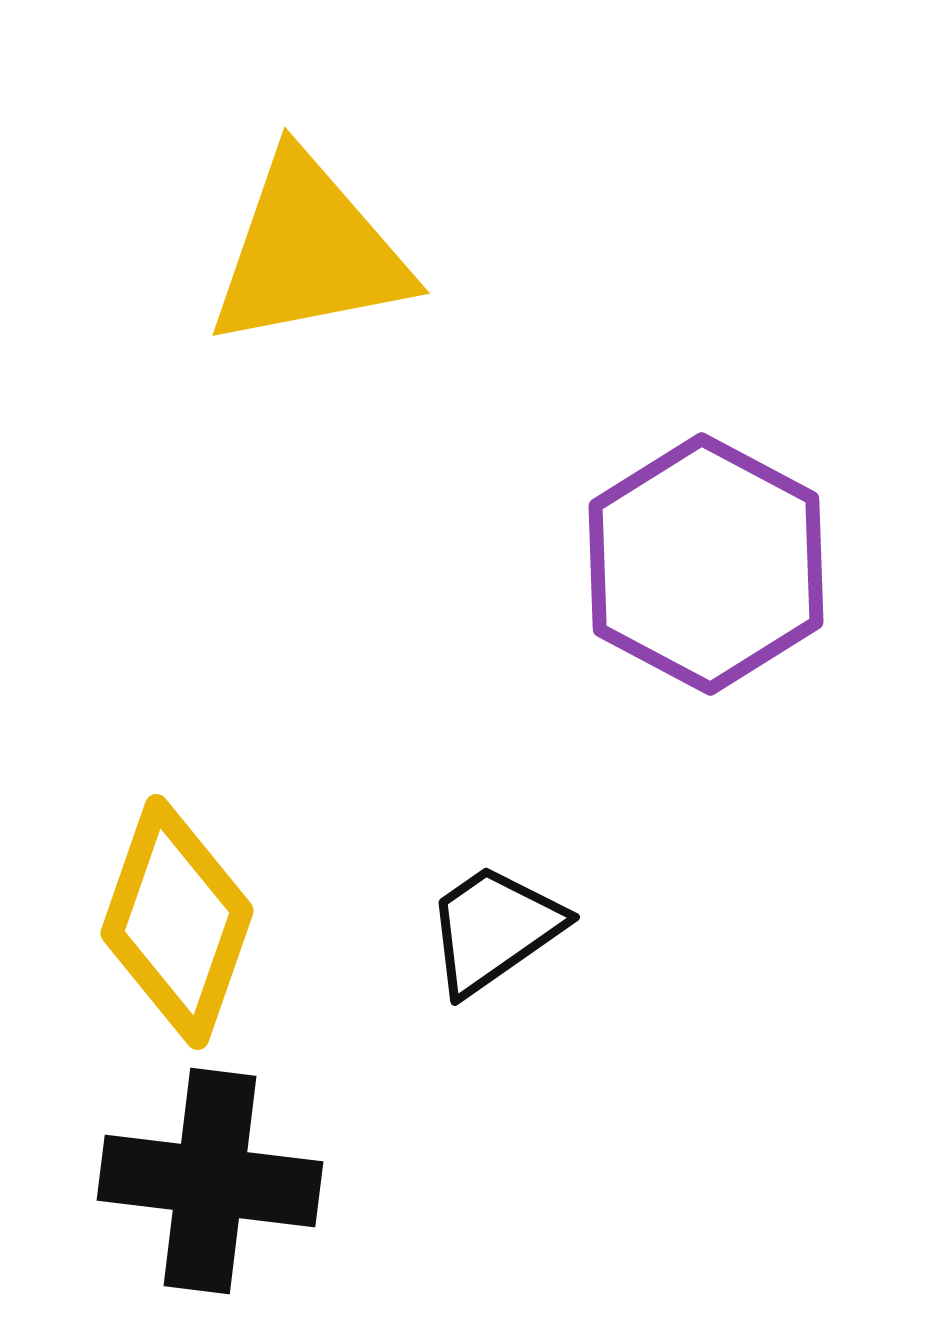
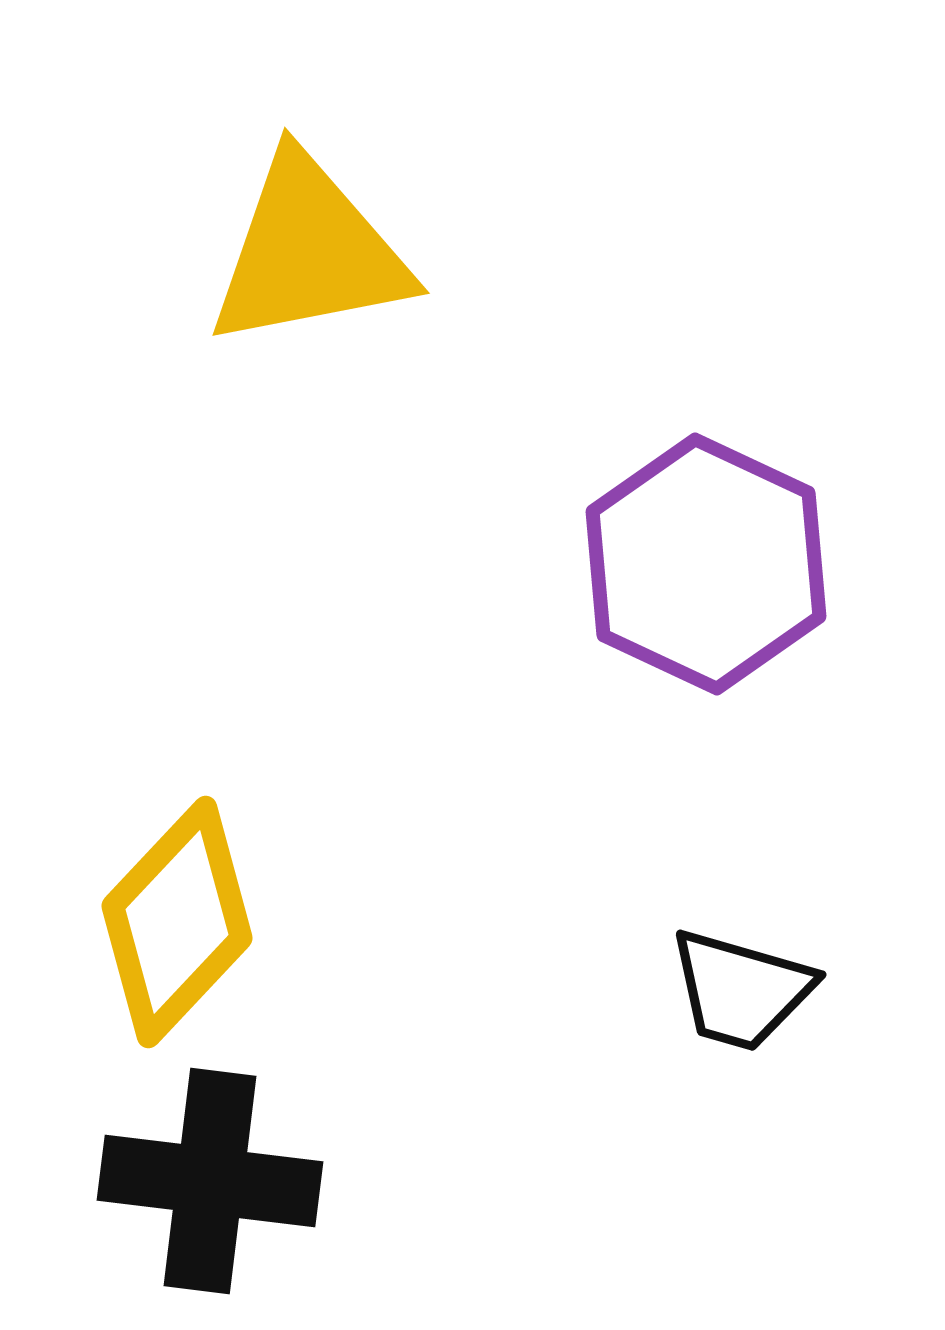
purple hexagon: rotated 3 degrees counterclockwise
yellow diamond: rotated 24 degrees clockwise
black trapezoid: moved 247 px right, 61 px down; rotated 129 degrees counterclockwise
